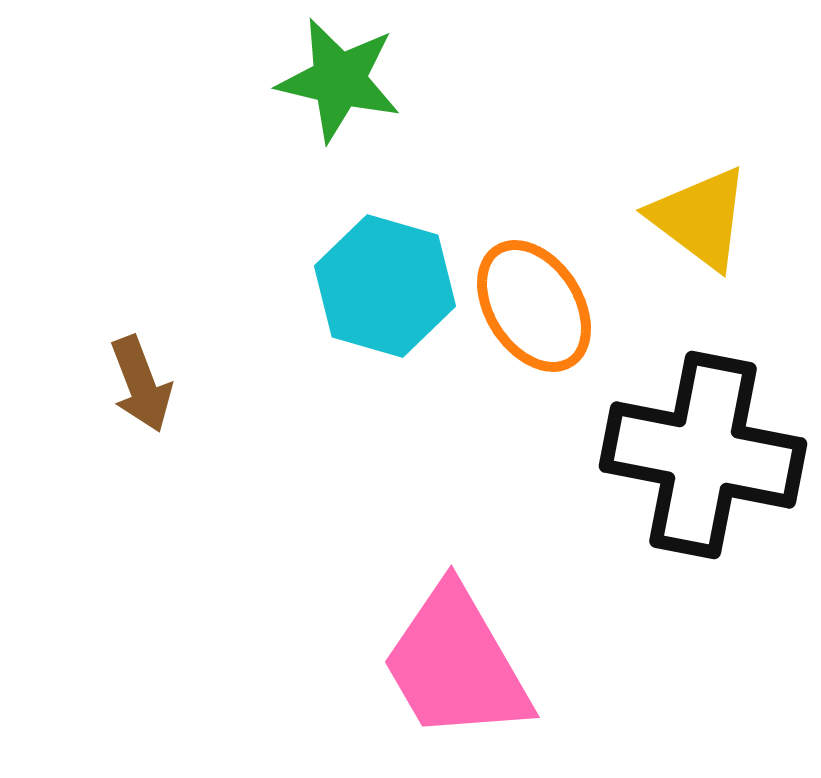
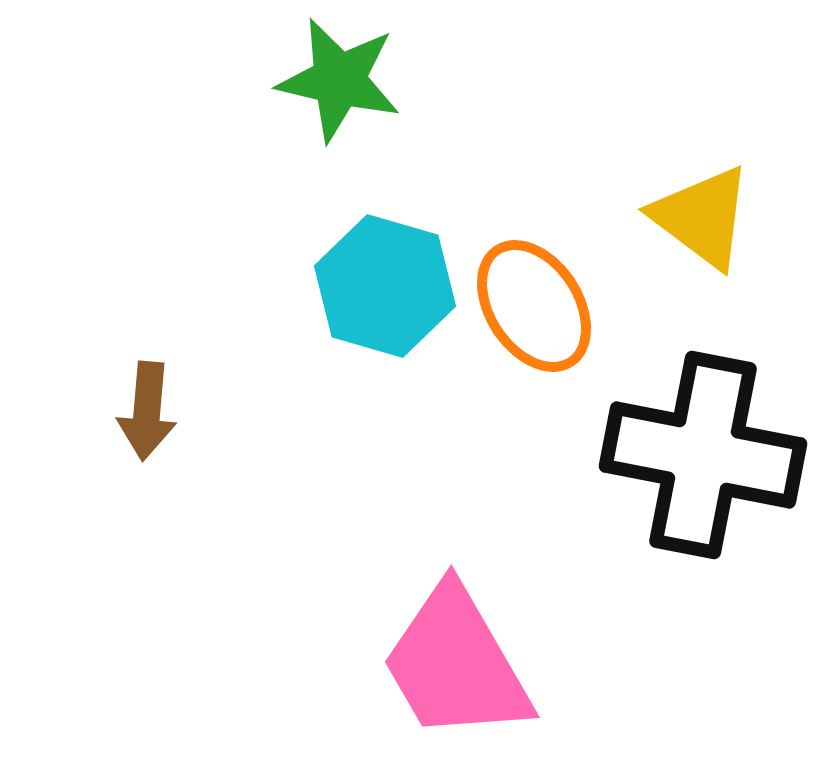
yellow triangle: moved 2 px right, 1 px up
brown arrow: moved 6 px right, 27 px down; rotated 26 degrees clockwise
